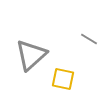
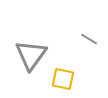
gray triangle: rotated 12 degrees counterclockwise
